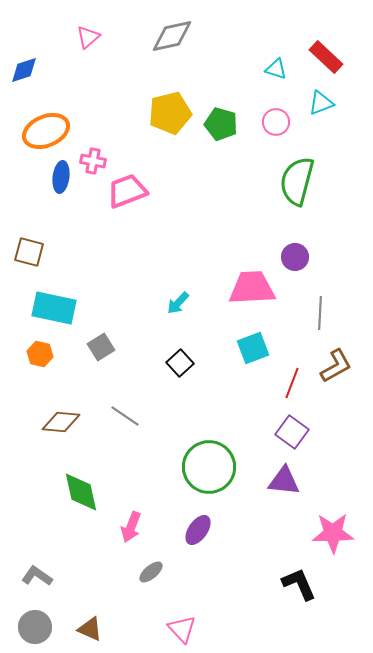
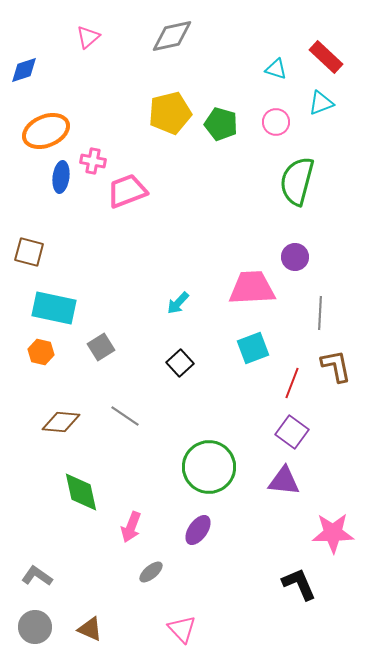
orange hexagon at (40, 354): moved 1 px right, 2 px up
brown L-shape at (336, 366): rotated 72 degrees counterclockwise
